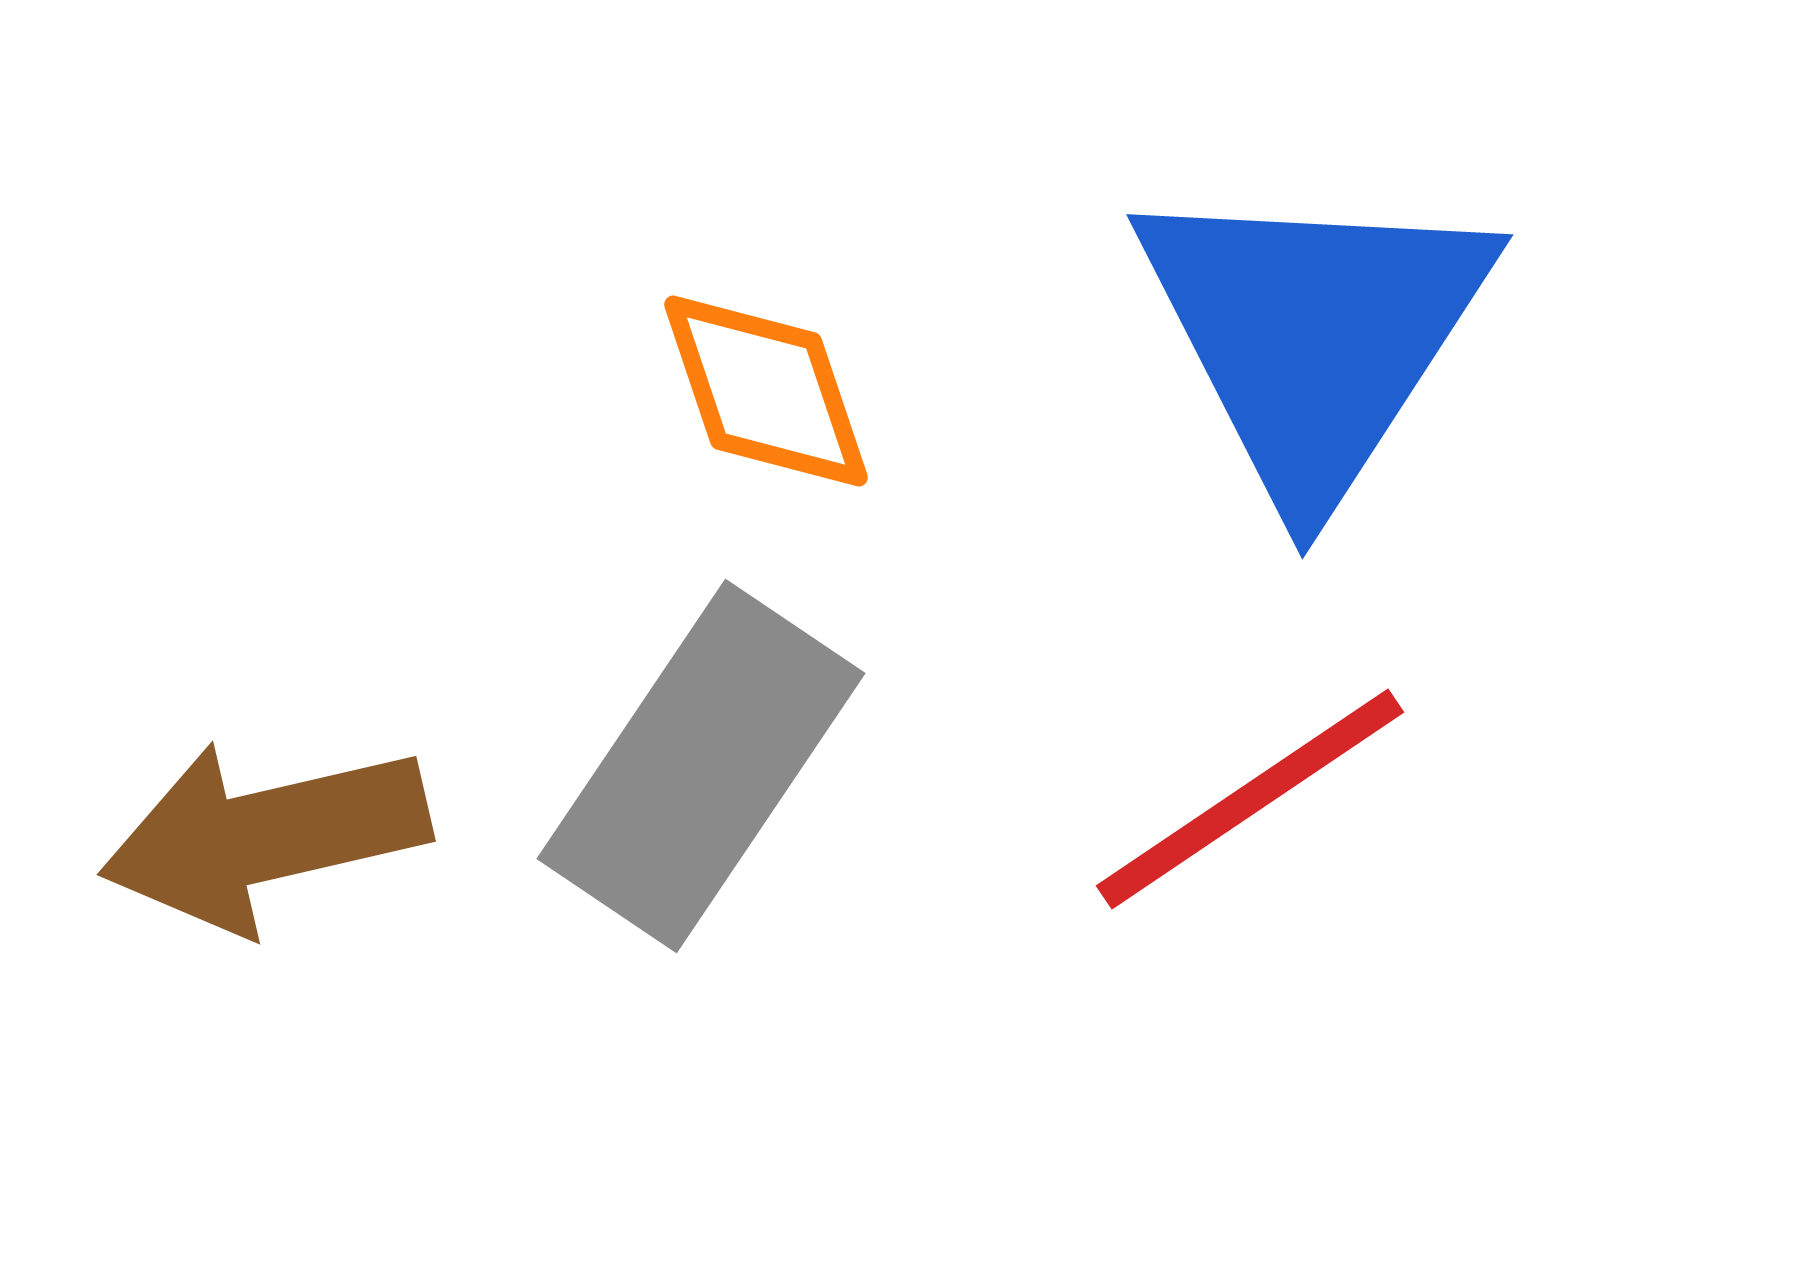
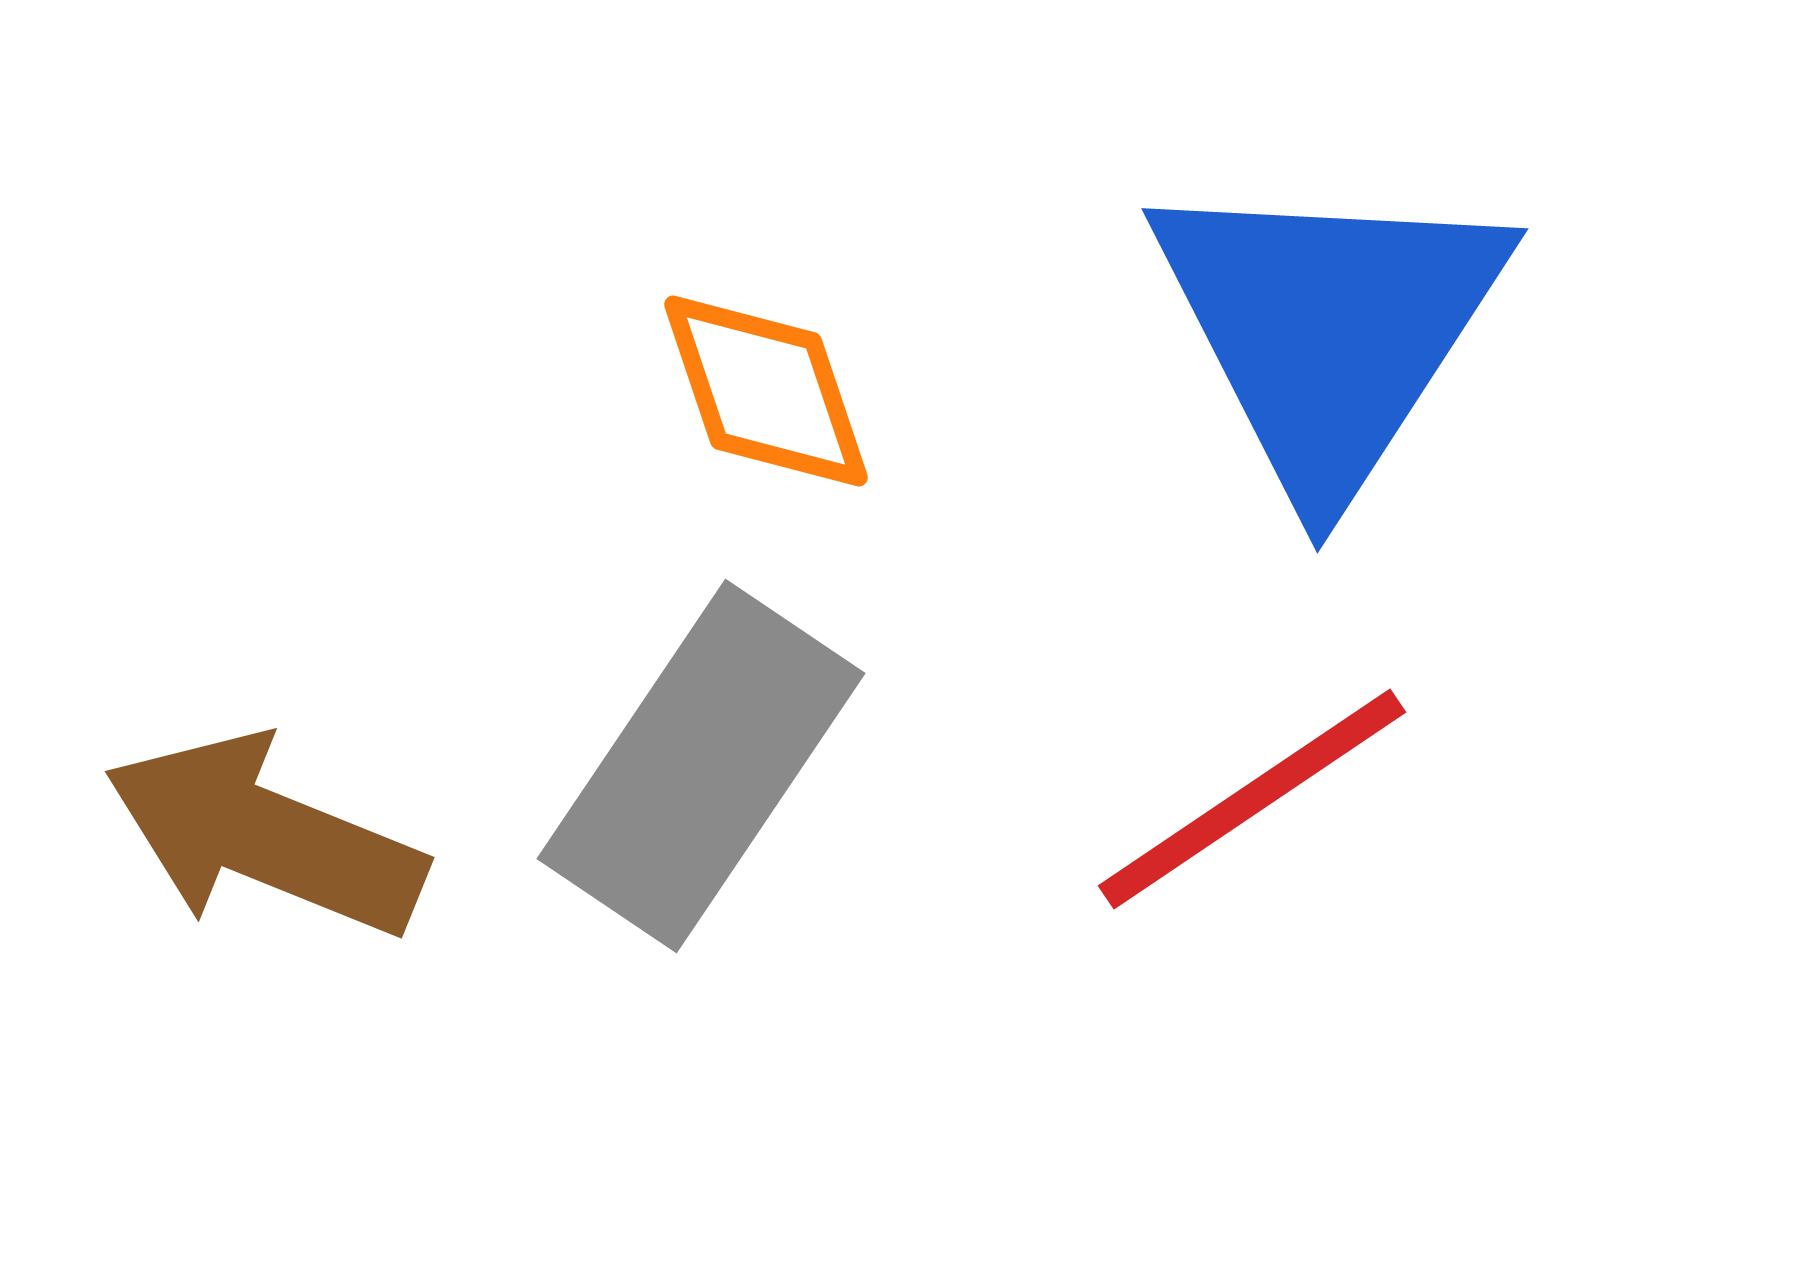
blue triangle: moved 15 px right, 6 px up
red line: moved 2 px right
brown arrow: rotated 35 degrees clockwise
